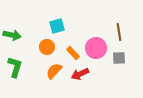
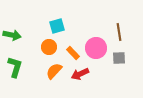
orange circle: moved 2 px right
